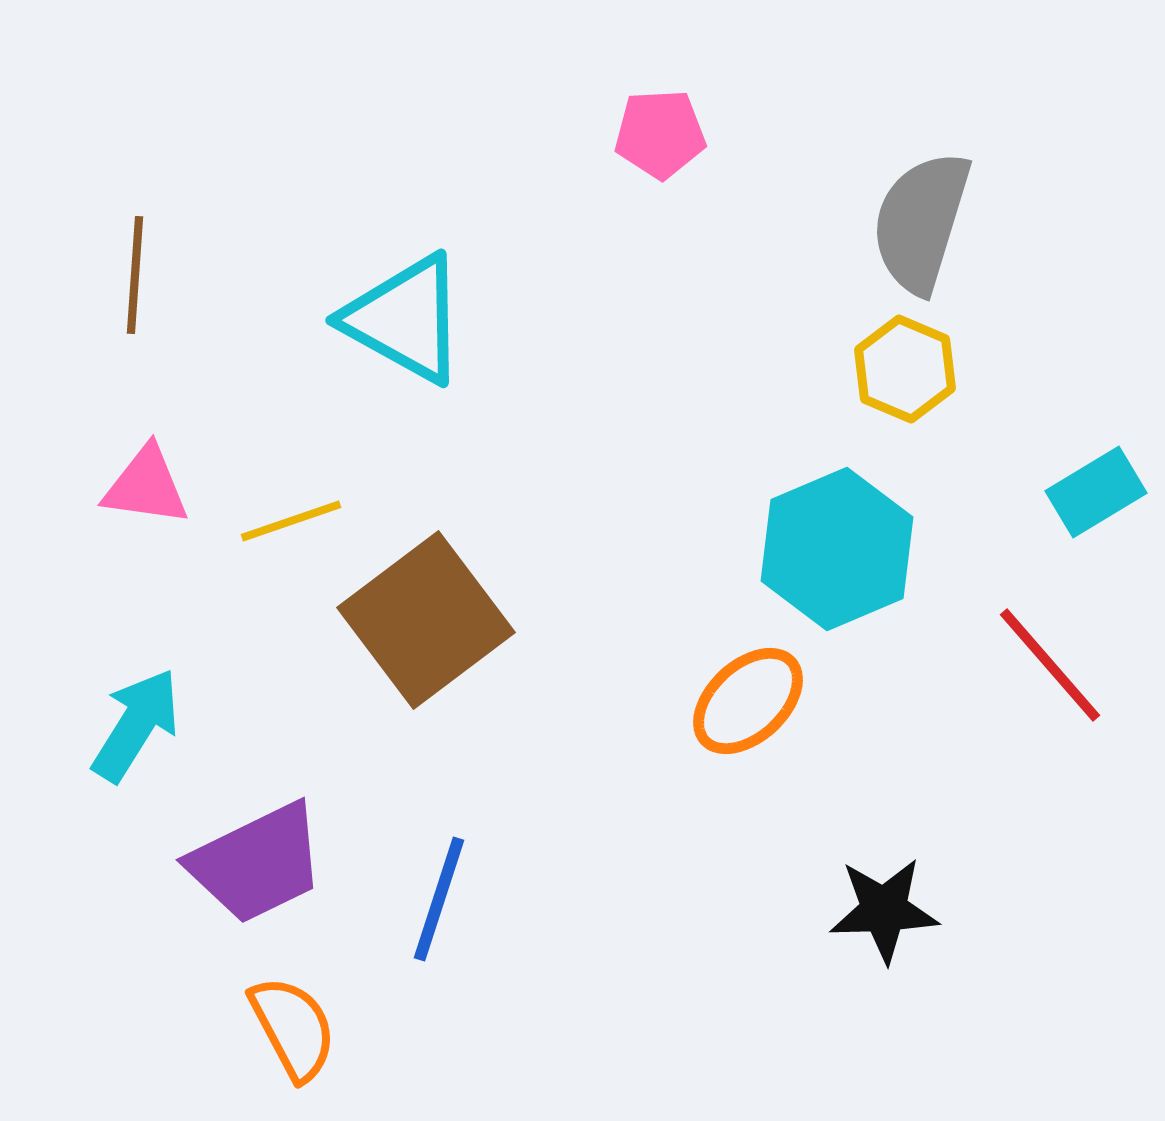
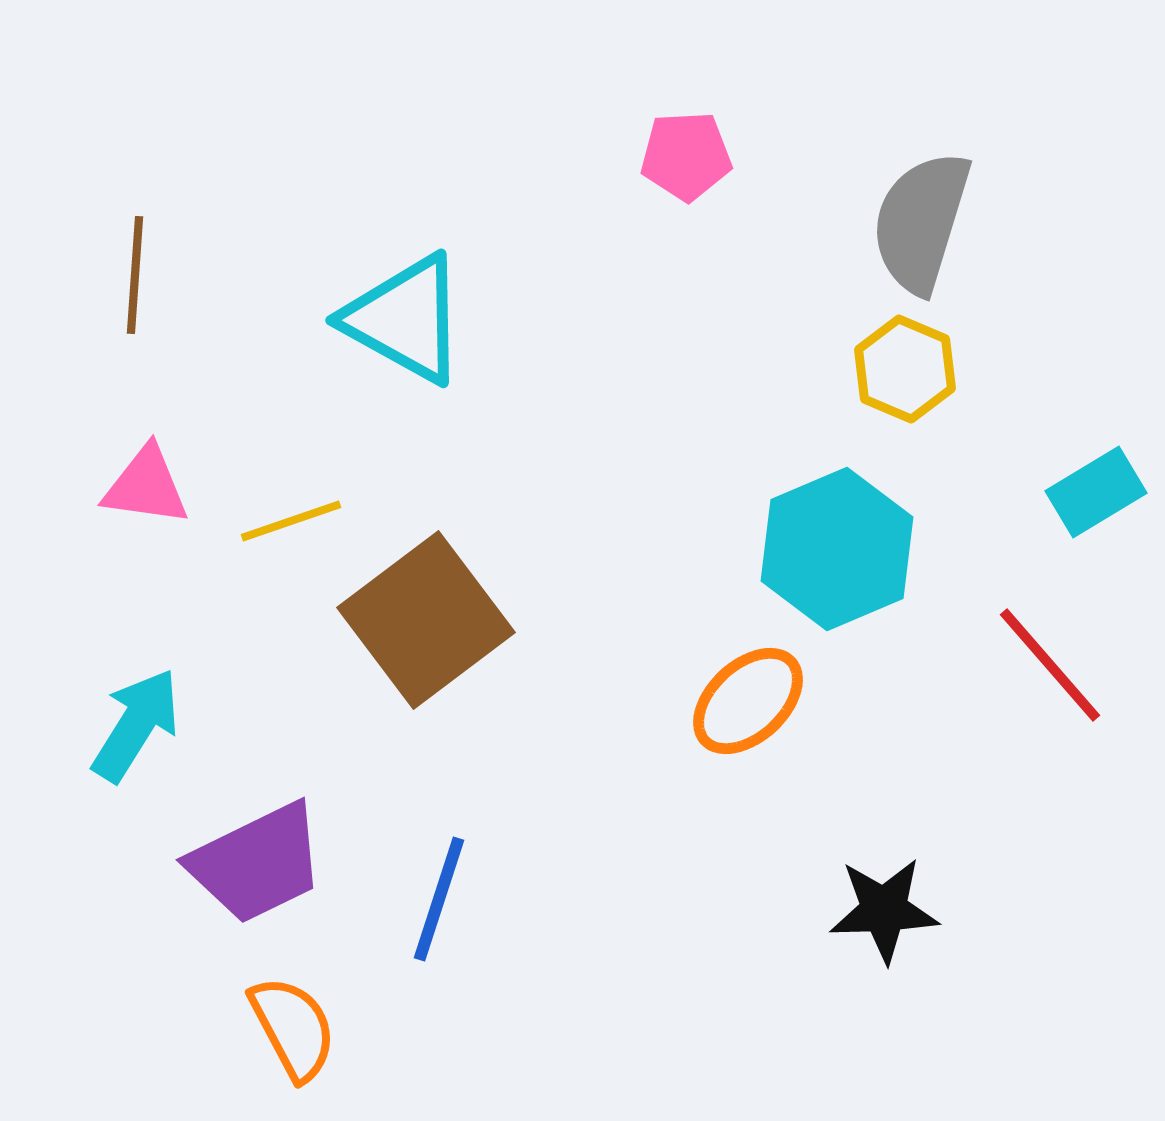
pink pentagon: moved 26 px right, 22 px down
